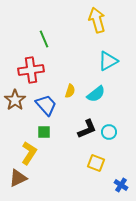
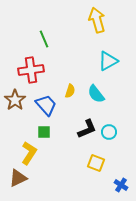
cyan semicircle: rotated 90 degrees clockwise
